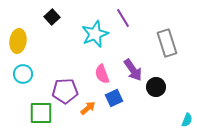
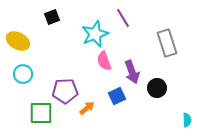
black square: rotated 21 degrees clockwise
yellow ellipse: rotated 70 degrees counterclockwise
purple arrow: moved 1 px left, 2 px down; rotated 15 degrees clockwise
pink semicircle: moved 2 px right, 13 px up
black circle: moved 1 px right, 1 px down
blue square: moved 3 px right, 2 px up
orange arrow: moved 1 px left
cyan semicircle: rotated 24 degrees counterclockwise
